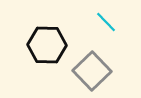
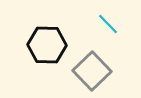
cyan line: moved 2 px right, 2 px down
